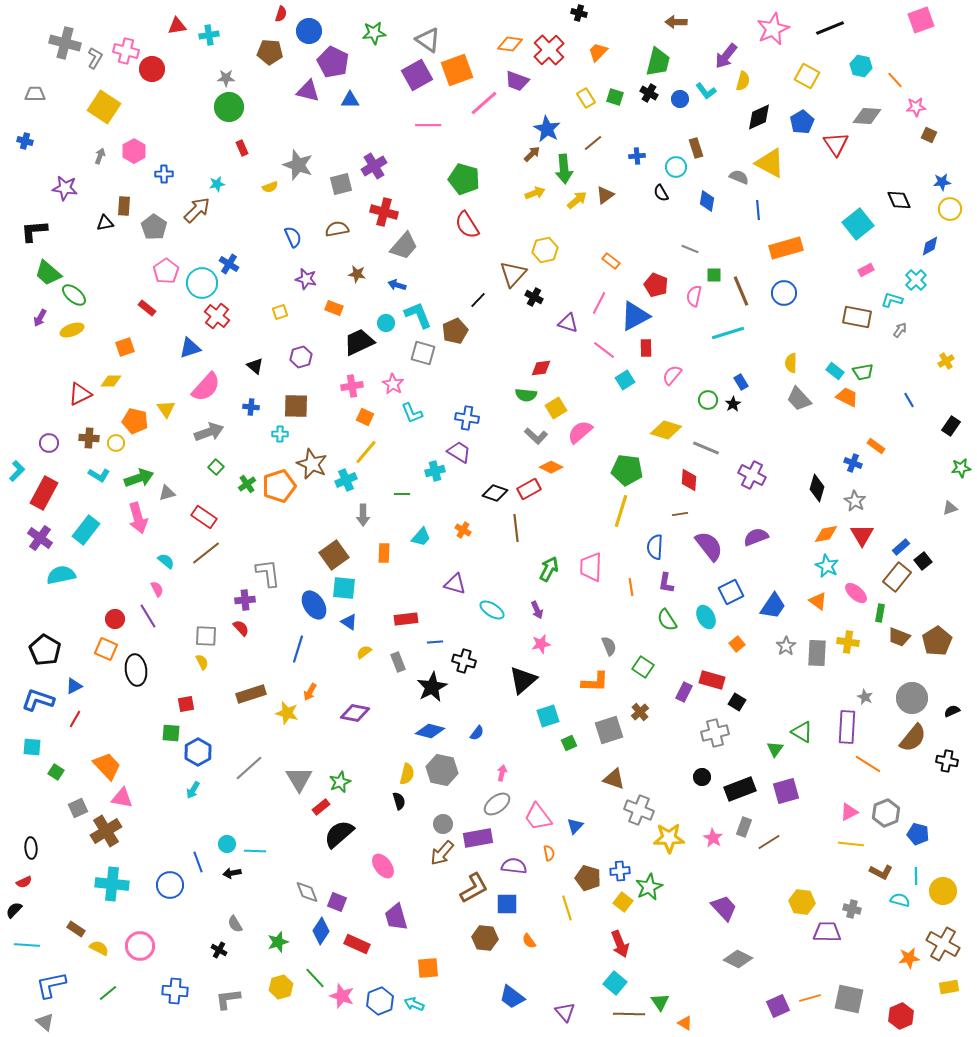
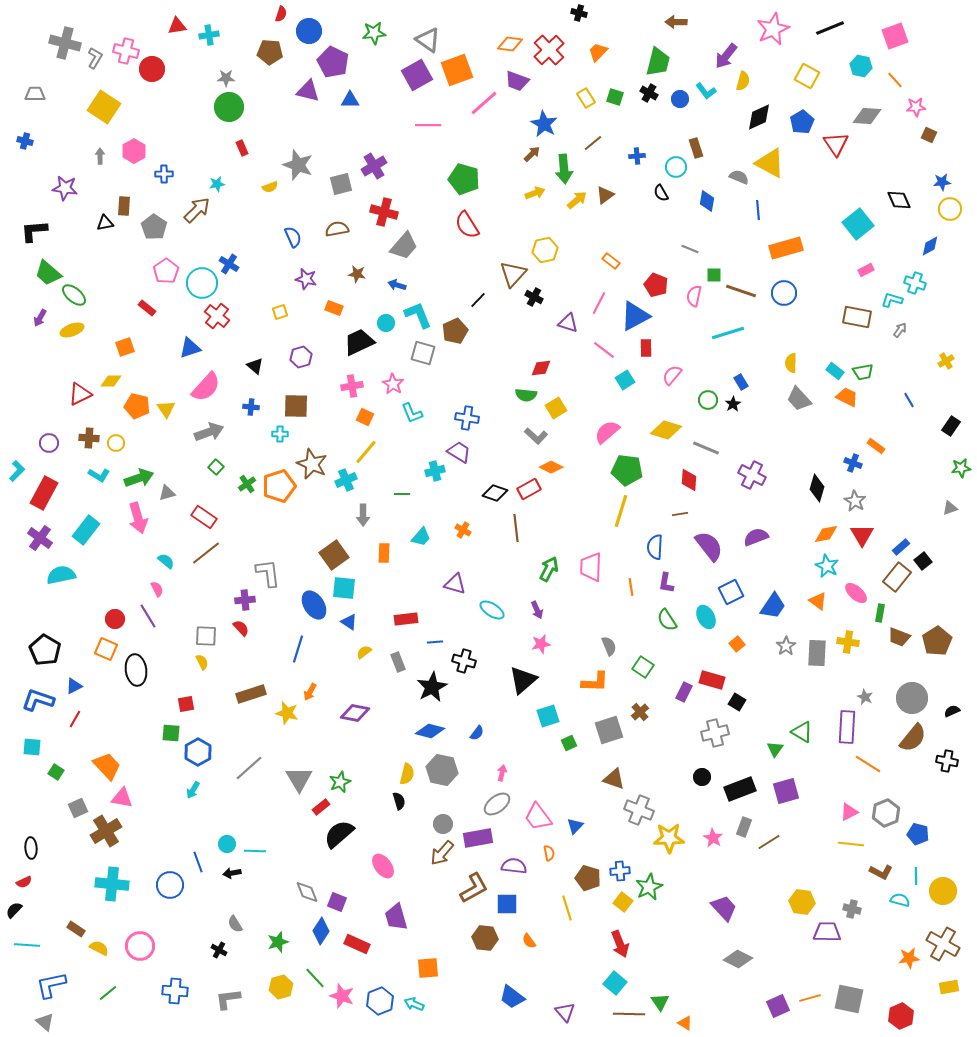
pink square at (921, 20): moved 26 px left, 16 px down
blue star at (547, 129): moved 3 px left, 5 px up
gray arrow at (100, 156): rotated 21 degrees counterclockwise
cyan cross at (916, 280): moved 1 px left, 3 px down; rotated 25 degrees counterclockwise
brown line at (741, 291): rotated 48 degrees counterclockwise
orange pentagon at (135, 421): moved 2 px right, 15 px up
pink semicircle at (580, 432): moved 27 px right
